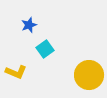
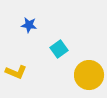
blue star: rotated 28 degrees clockwise
cyan square: moved 14 px right
